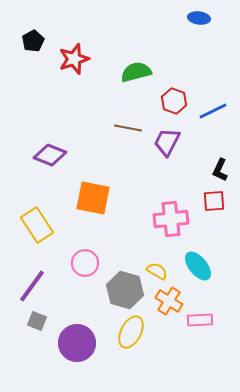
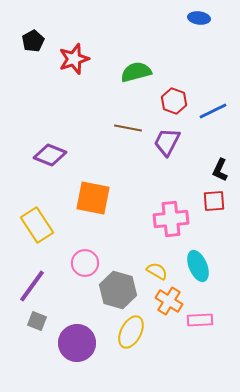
cyan ellipse: rotated 16 degrees clockwise
gray hexagon: moved 7 px left
